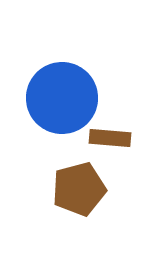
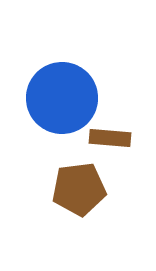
brown pentagon: rotated 8 degrees clockwise
